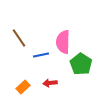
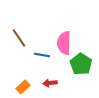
pink semicircle: moved 1 px right, 1 px down
blue line: moved 1 px right; rotated 21 degrees clockwise
